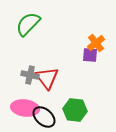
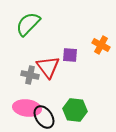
orange cross: moved 5 px right, 2 px down; rotated 24 degrees counterclockwise
purple square: moved 20 px left
red triangle: moved 1 px right, 11 px up
pink ellipse: moved 2 px right
black ellipse: rotated 15 degrees clockwise
